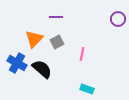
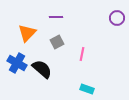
purple circle: moved 1 px left, 1 px up
orange triangle: moved 7 px left, 6 px up
